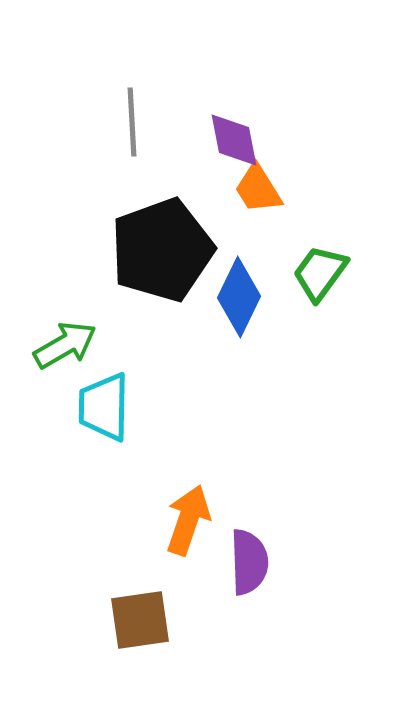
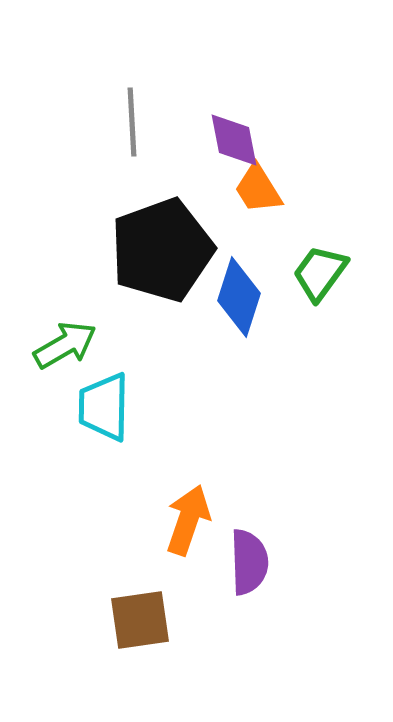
blue diamond: rotated 8 degrees counterclockwise
